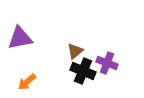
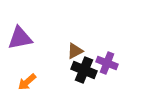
brown triangle: rotated 12 degrees clockwise
black cross: moved 1 px right, 1 px up
